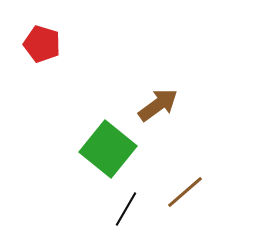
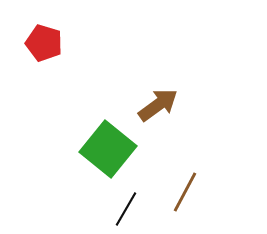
red pentagon: moved 2 px right, 1 px up
brown line: rotated 21 degrees counterclockwise
